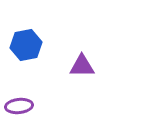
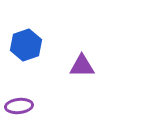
blue hexagon: rotated 8 degrees counterclockwise
